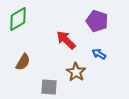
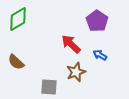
purple pentagon: rotated 15 degrees clockwise
red arrow: moved 5 px right, 4 px down
blue arrow: moved 1 px right, 1 px down
brown semicircle: moved 7 px left; rotated 102 degrees clockwise
brown star: rotated 18 degrees clockwise
